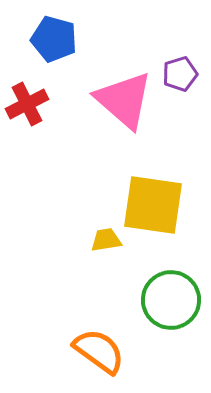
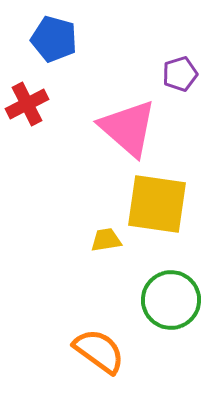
pink triangle: moved 4 px right, 28 px down
yellow square: moved 4 px right, 1 px up
